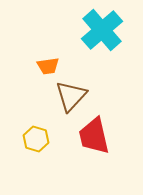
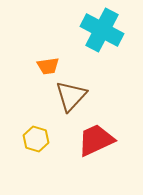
cyan cross: rotated 21 degrees counterclockwise
red trapezoid: moved 2 px right, 4 px down; rotated 78 degrees clockwise
